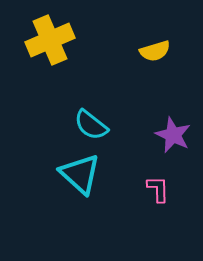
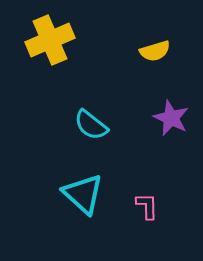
purple star: moved 2 px left, 17 px up
cyan triangle: moved 3 px right, 20 px down
pink L-shape: moved 11 px left, 17 px down
